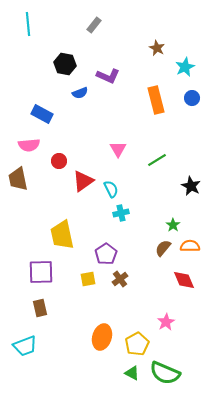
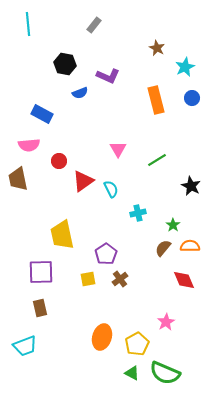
cyan cross: moved 17 px right
